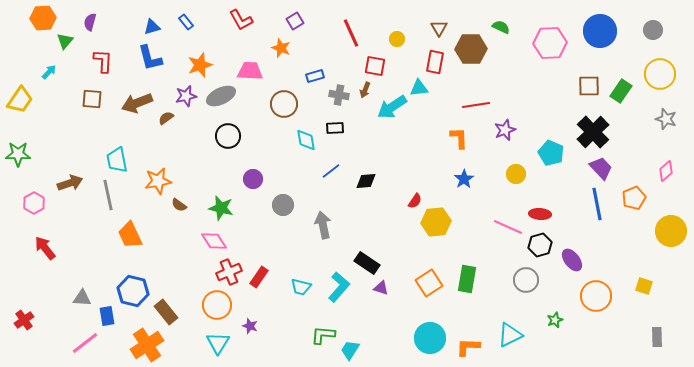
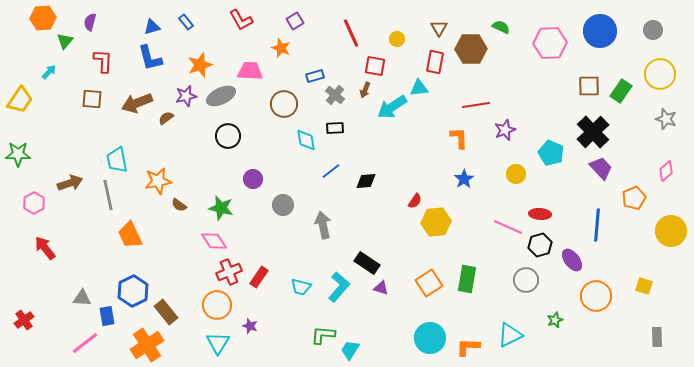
gray cross at (339, 95): moved 4 px left; rotated 30 degrees clockwise
blue line at (597, 204): moved 21 px down; rotated 16 degrees clockwise
blue hexagon at (133, 291): rotated 20 degrees clockwise
